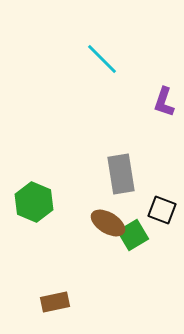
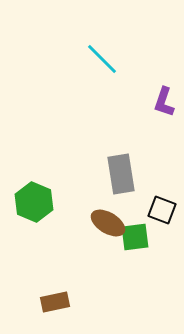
green square: moved 2 px right, 2 px down; rotated 24 degrees clockwise
